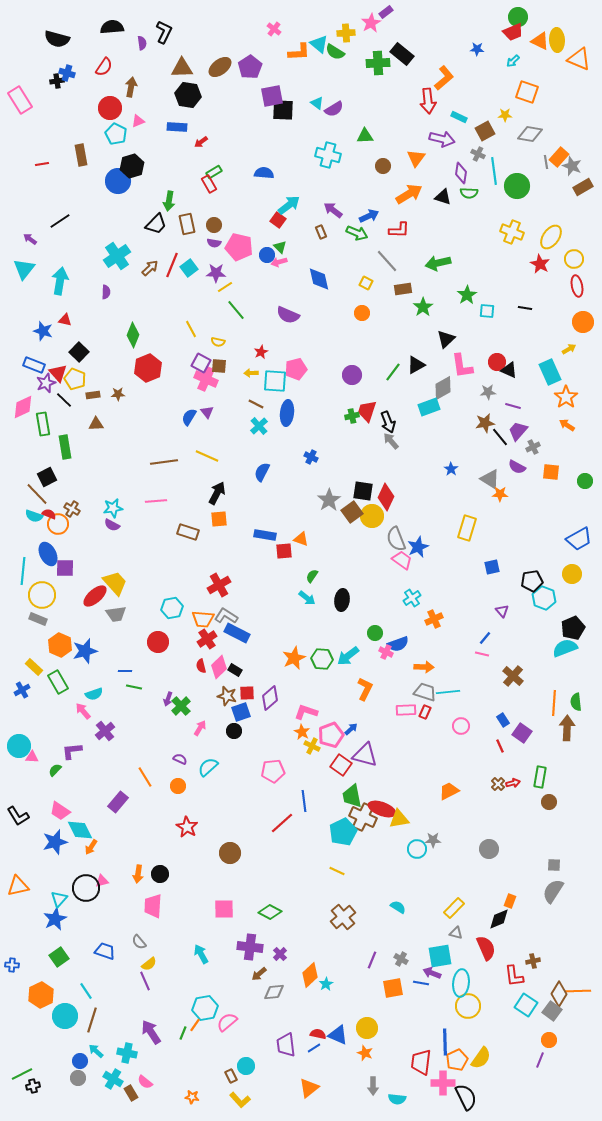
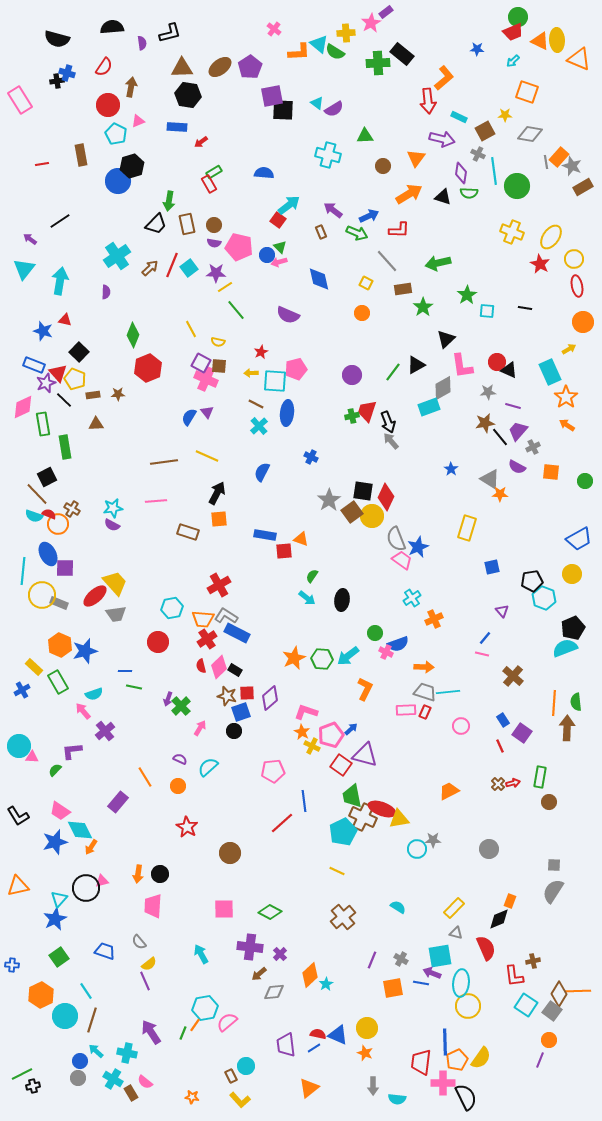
black L-shape at (164, 32): moved 6 px right, 1 px down; rotated 50 degrees clockwise
red circle at (110, 108): moved 2 px left, 3 px up
gray rectangle at (38, 619): moved 21 px right, 16 px up
